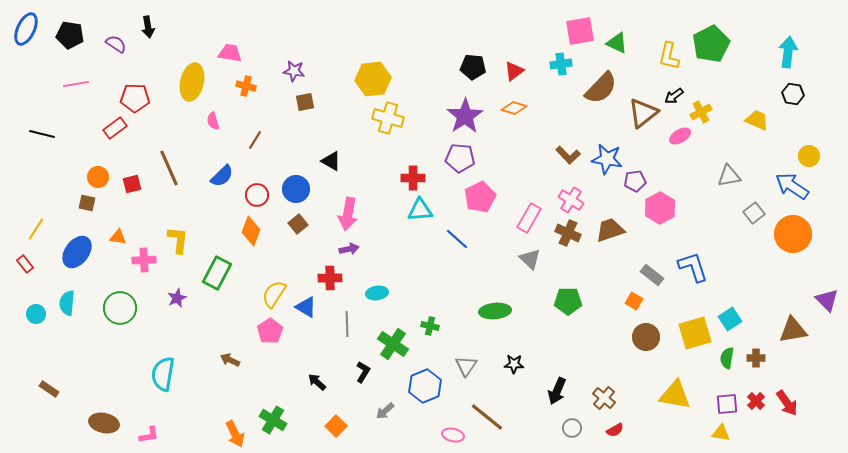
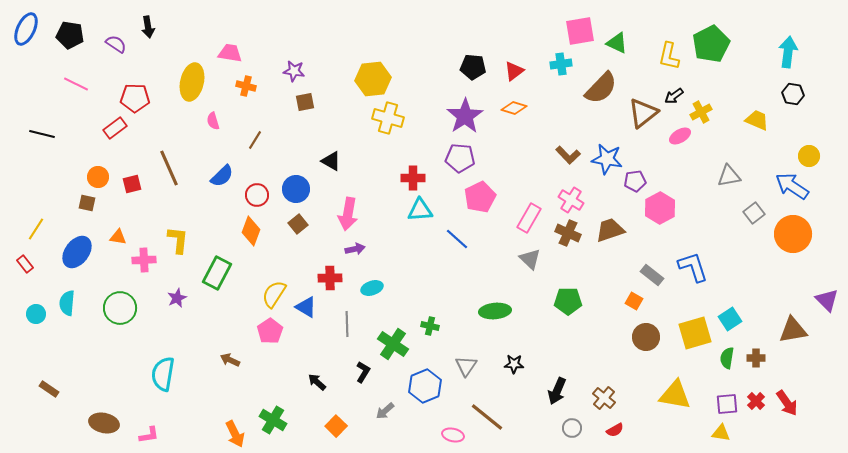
pink line at (76, 84): rotated 35 degrees clockwise
purple arrow at (349, 249): moved 6 px right
cyan ellipse at (377, 293): moved 5 px left, 5 px up; rotated 10 degrees counterclockwise
